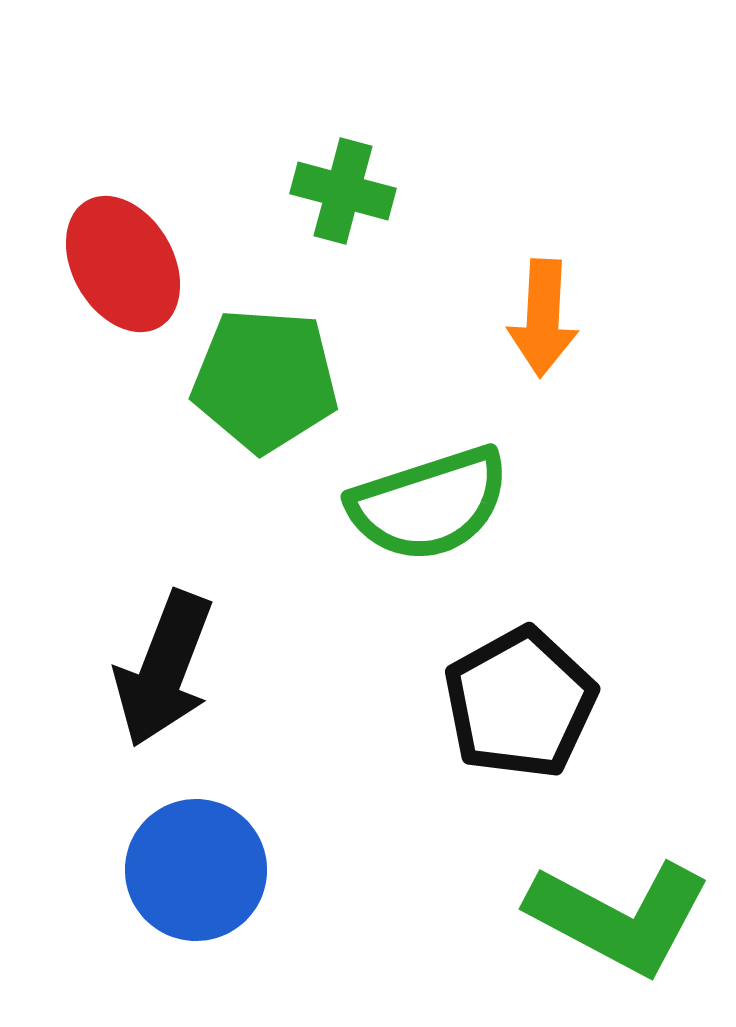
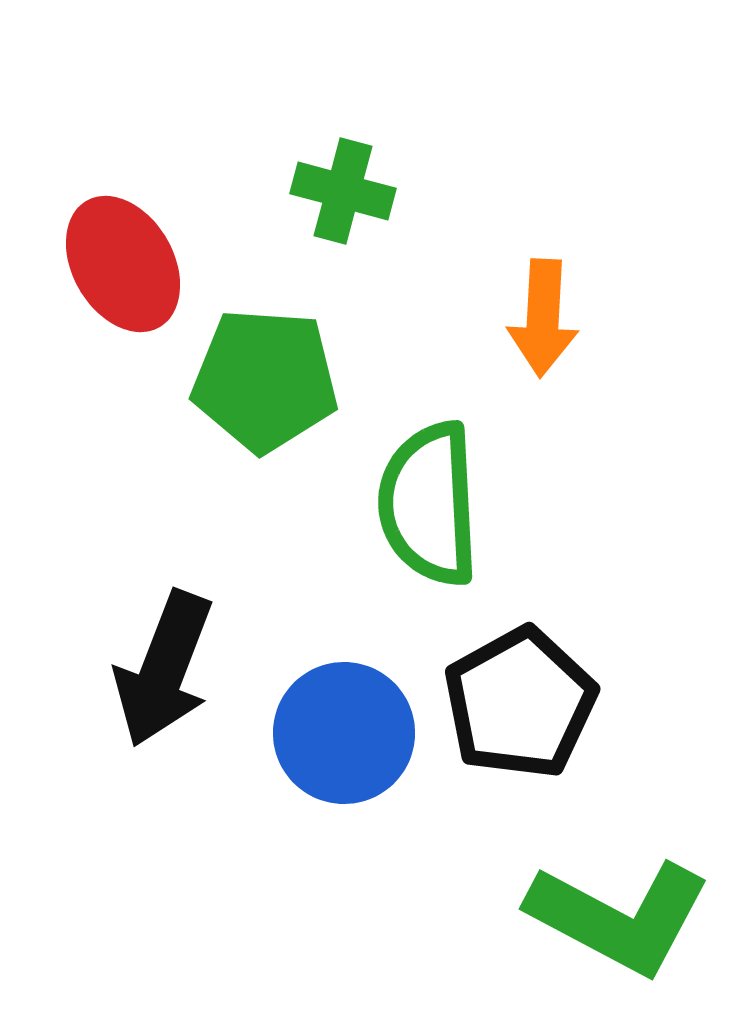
green semicircle: rotated 105 degrees clockwise
blue circle: moved 148 px right, 137 px up
